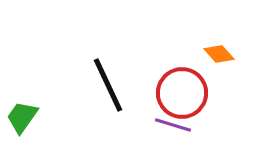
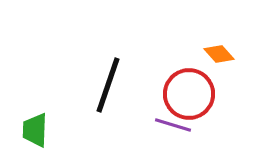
black line: rotated 44 degrees clockwise
red circle: moved 7 px right, 1 px down
green trapezoid: moved 13 px right, 13 px down; rotated 33 degrees counterclockwise
